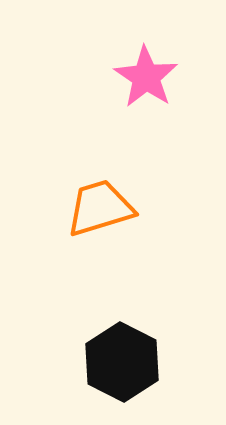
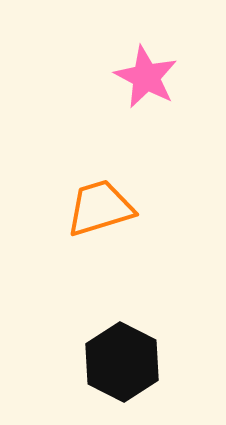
pink star: rotated 6 degrees counterclockwise
